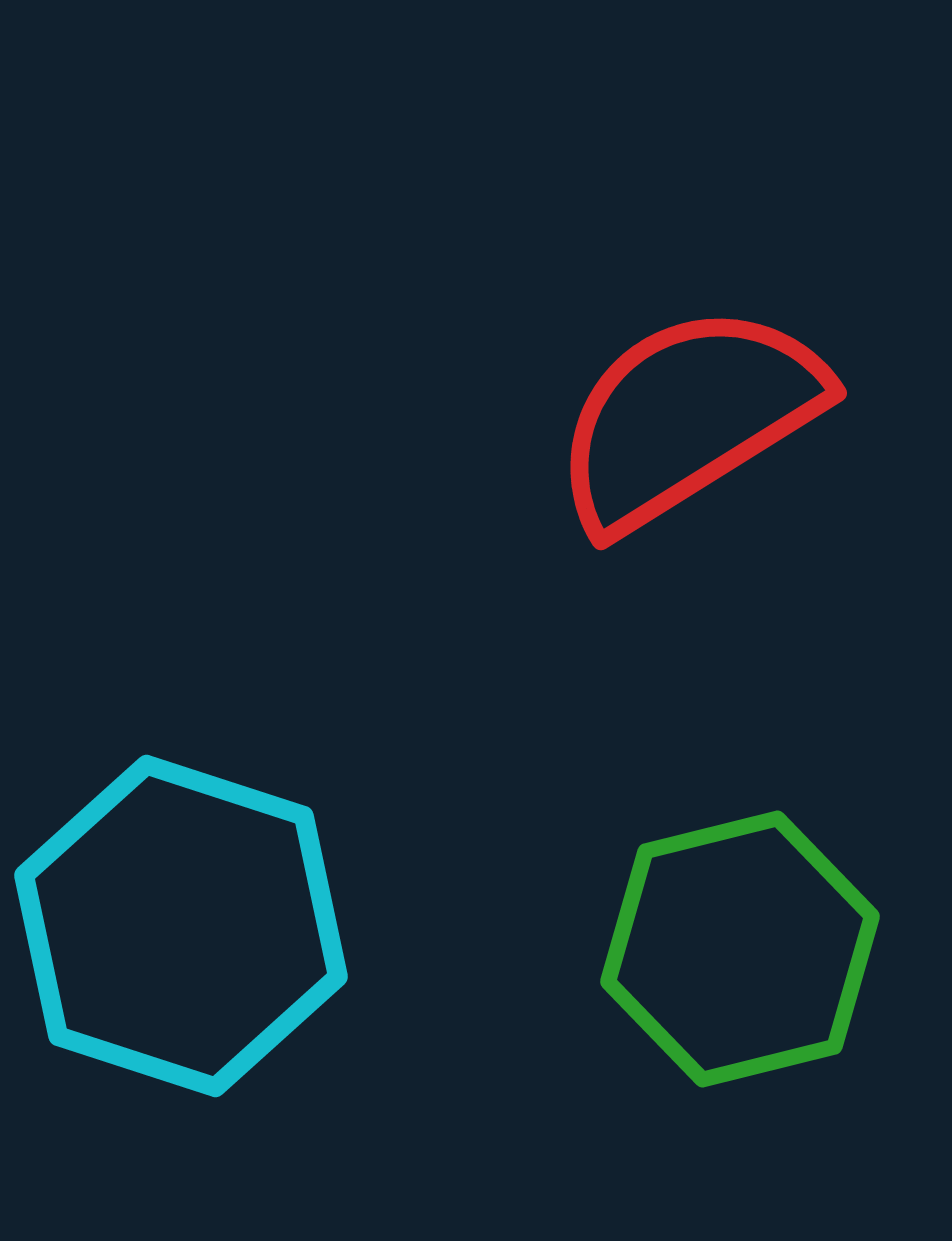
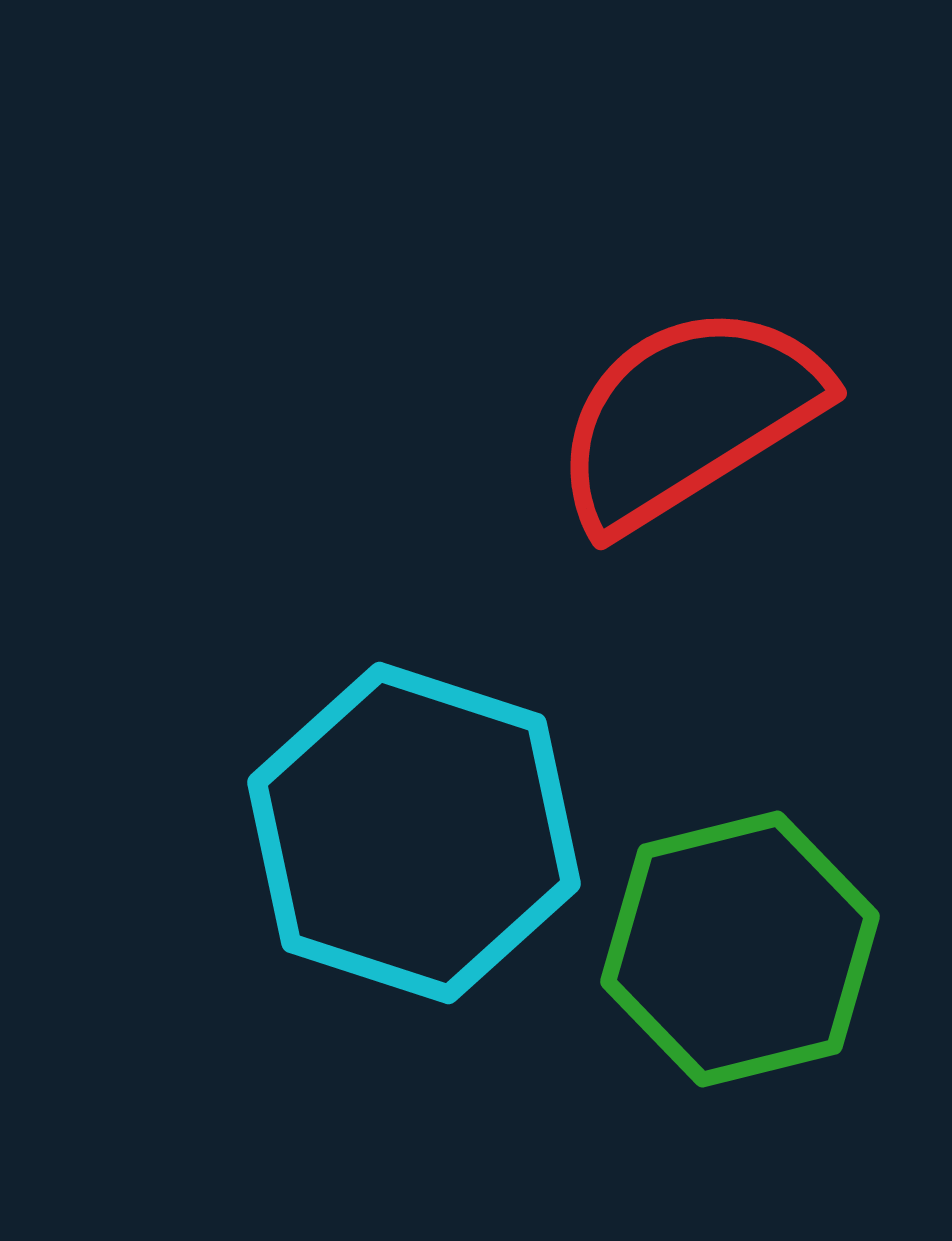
cyan hexagon: moved 233 px right, 93 px up
